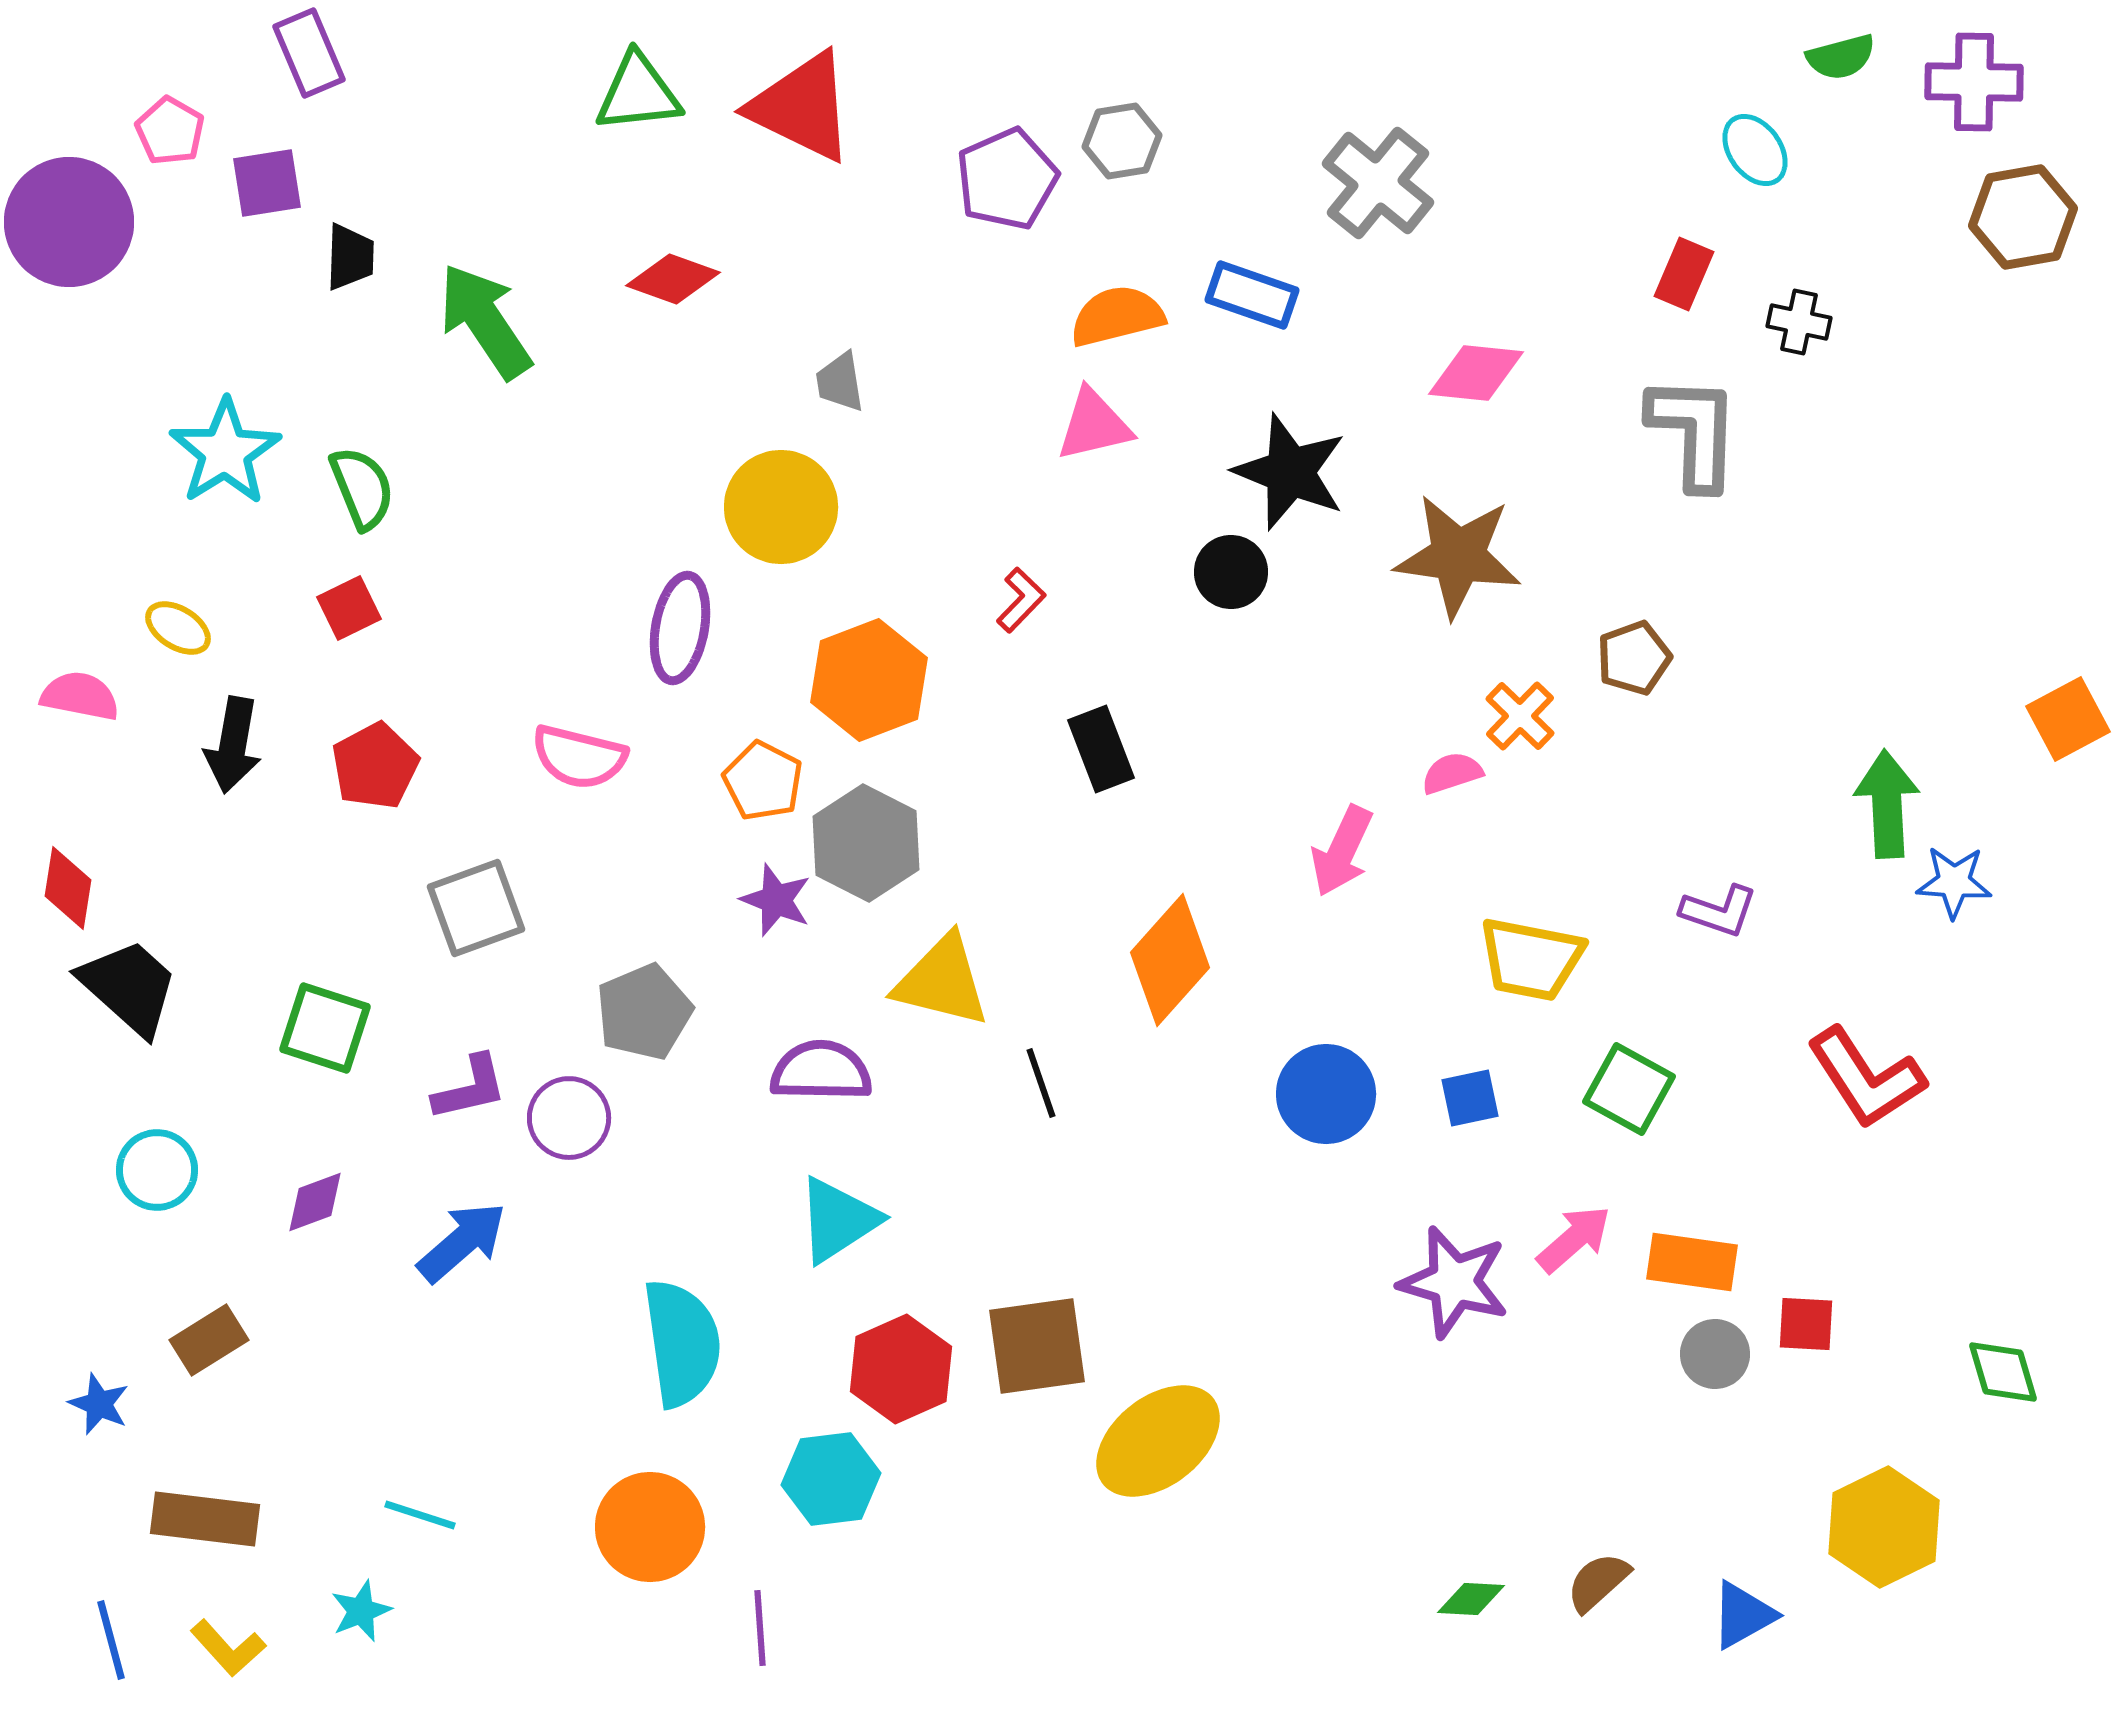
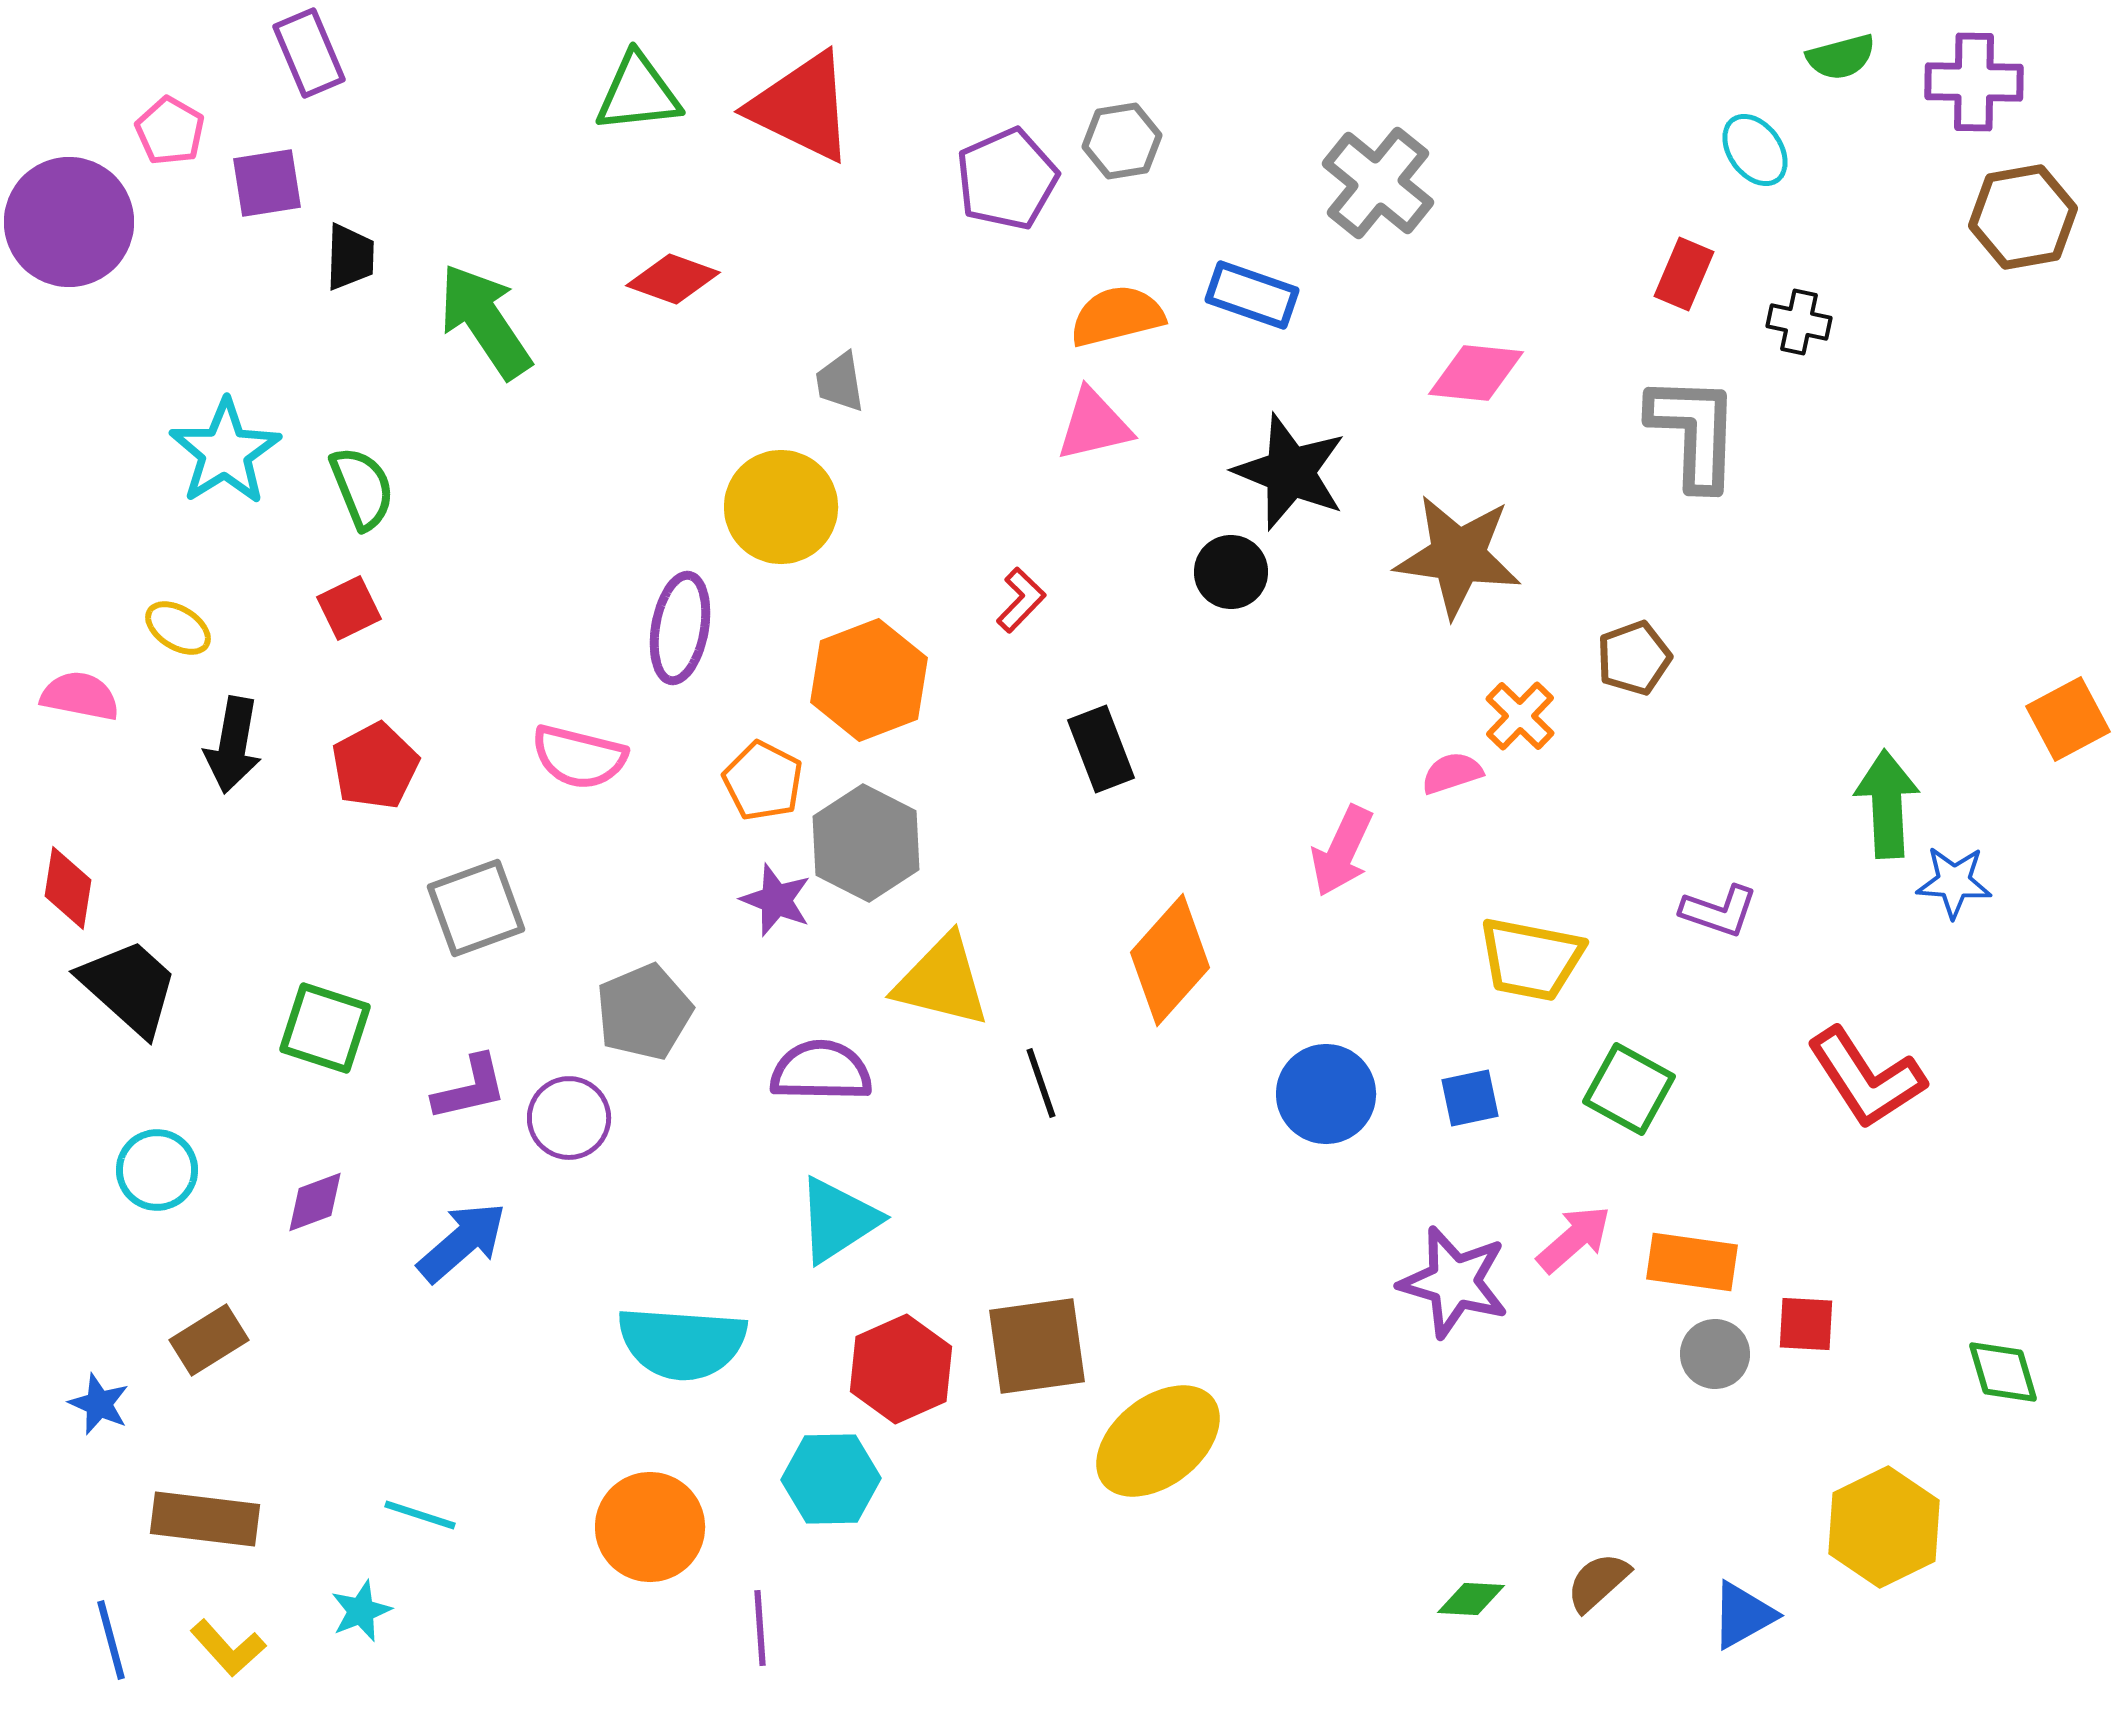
cyan semicircle at (682, 1343): rotated 102 degrees clockwise
cyan hexagon at (831, 1479): rotated 6 degrees clockwise
